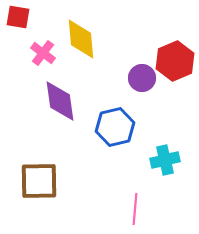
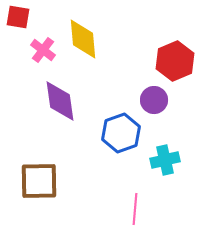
yellow diamond: moved 2 px right
pink cross: moved 3 px up
purple circle: moved 12 px right, 22 px down
blue hexagon: moved 6 px right, 6 px down; rotated 6 degrees counterclockwise
